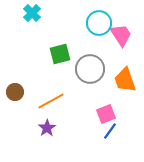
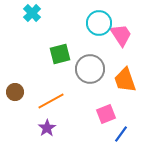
blue line: moved 11 px right, 3 px down
